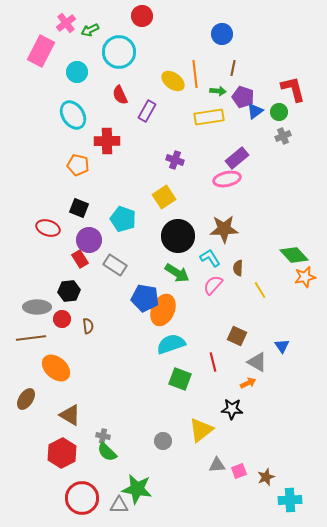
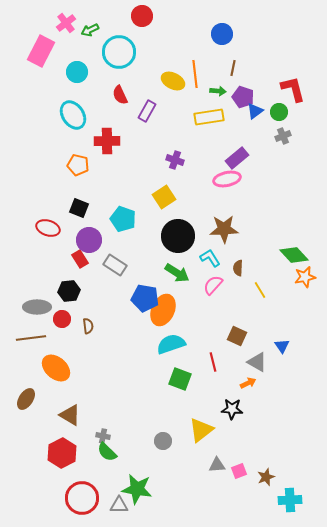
yellow ellipse at (173, 81): rotated 10 degrees counterclockwise
